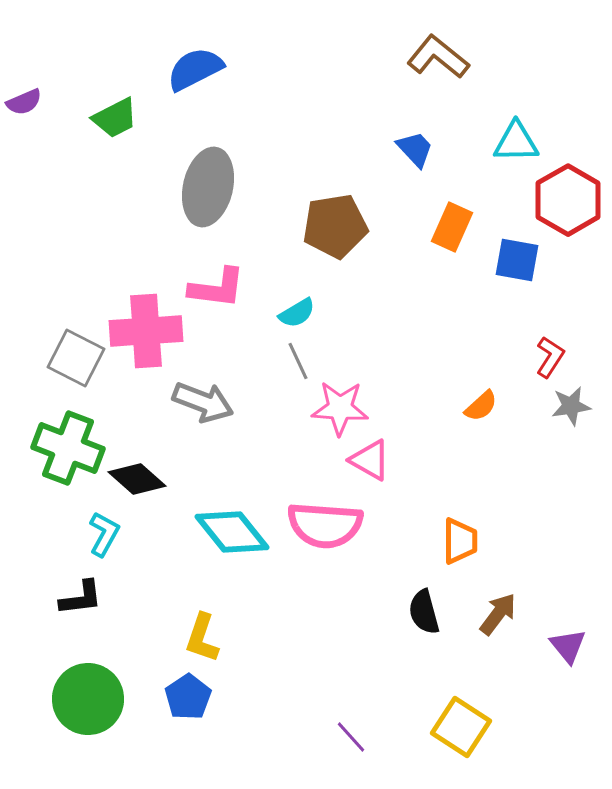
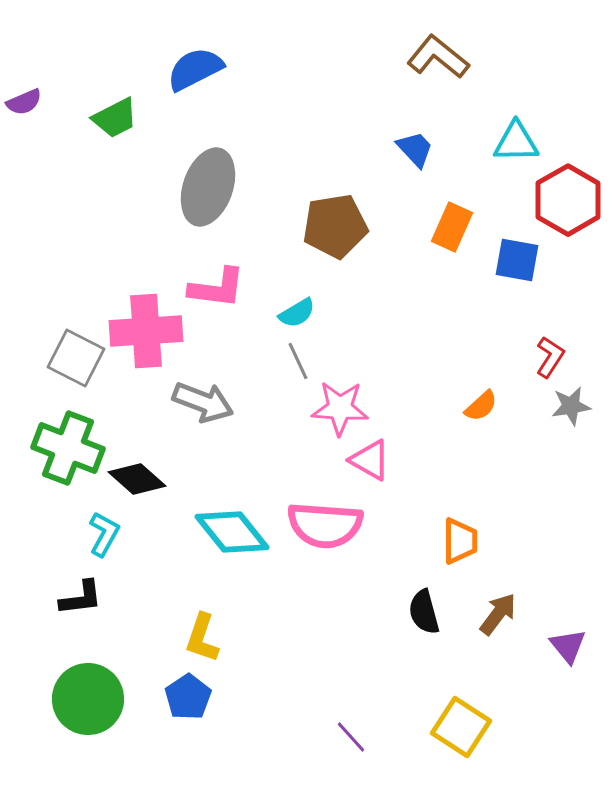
gray ellipse: rotated 6 degrees clockwise
